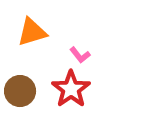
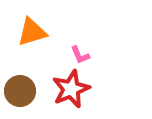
pink L-shape: rotated 15 degrees clockwise
red star: rotated 12 degrees clockwise
